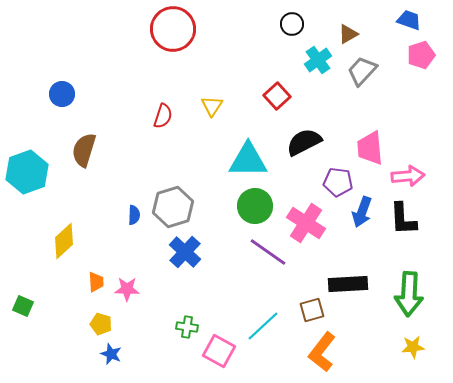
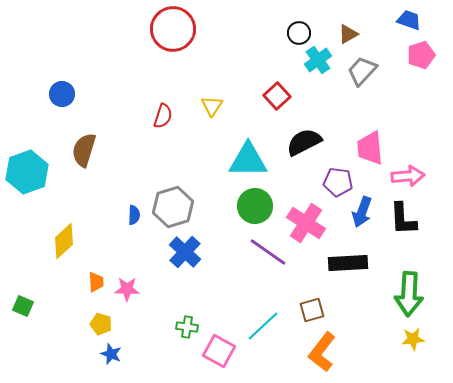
black circle: moved 7 px right, 9 px down
black rectangle: moved 21 px up
yellow star: moved 8 px up
